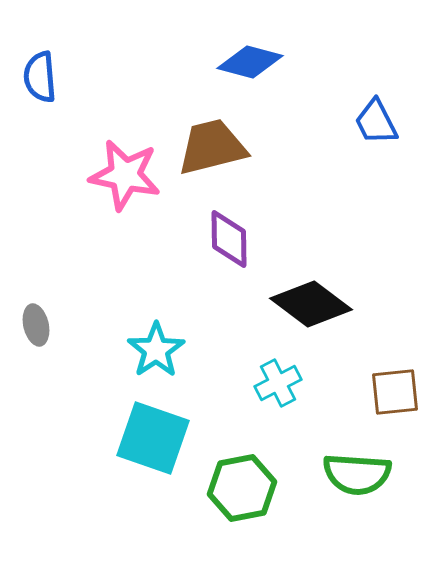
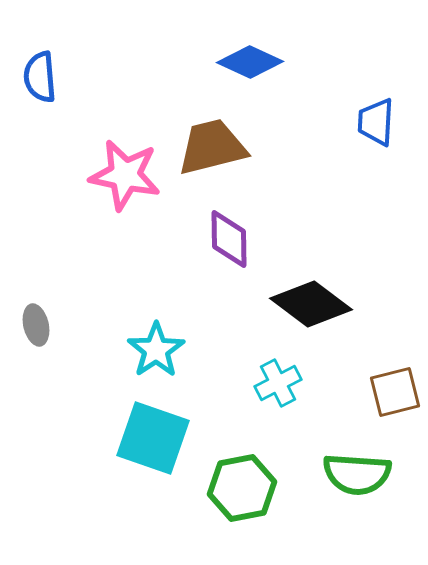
blue diamond: rotated 10 degrees clockwise
blue trapezoid: rotated 30 degrees clockwise
brown square: rotated 8 degrees counterclockwise
